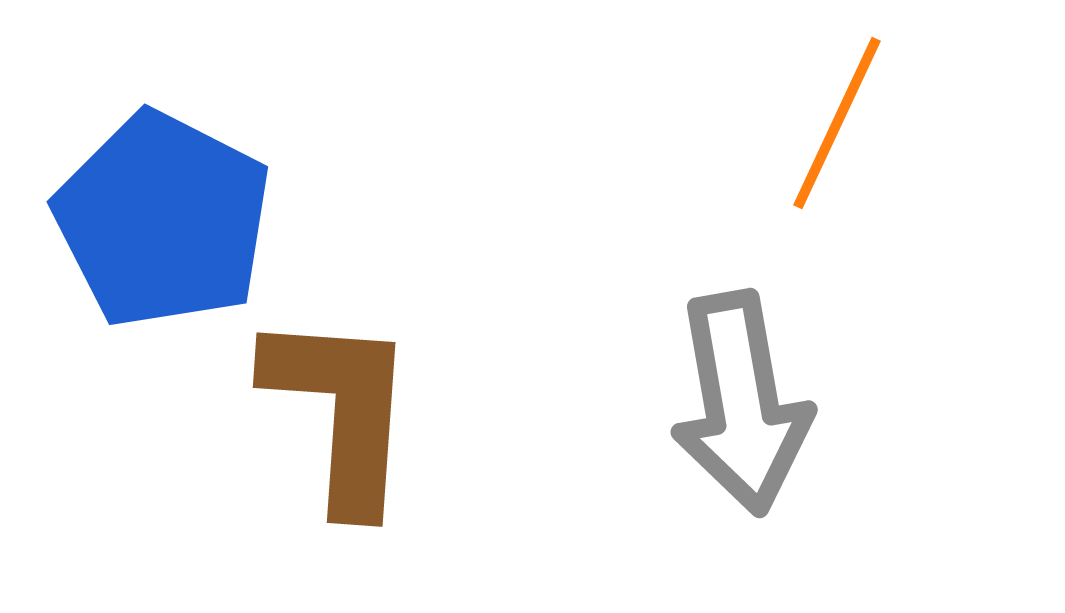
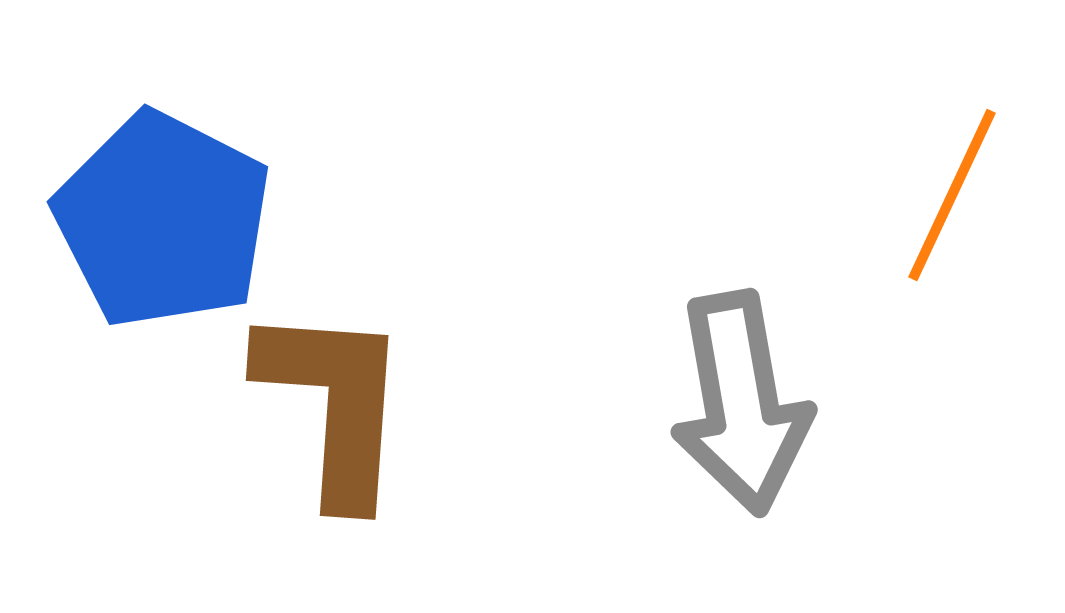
orange line: moved 115 px right, 72 px down
brown L-shape: moved 7 px left, 7 px up
